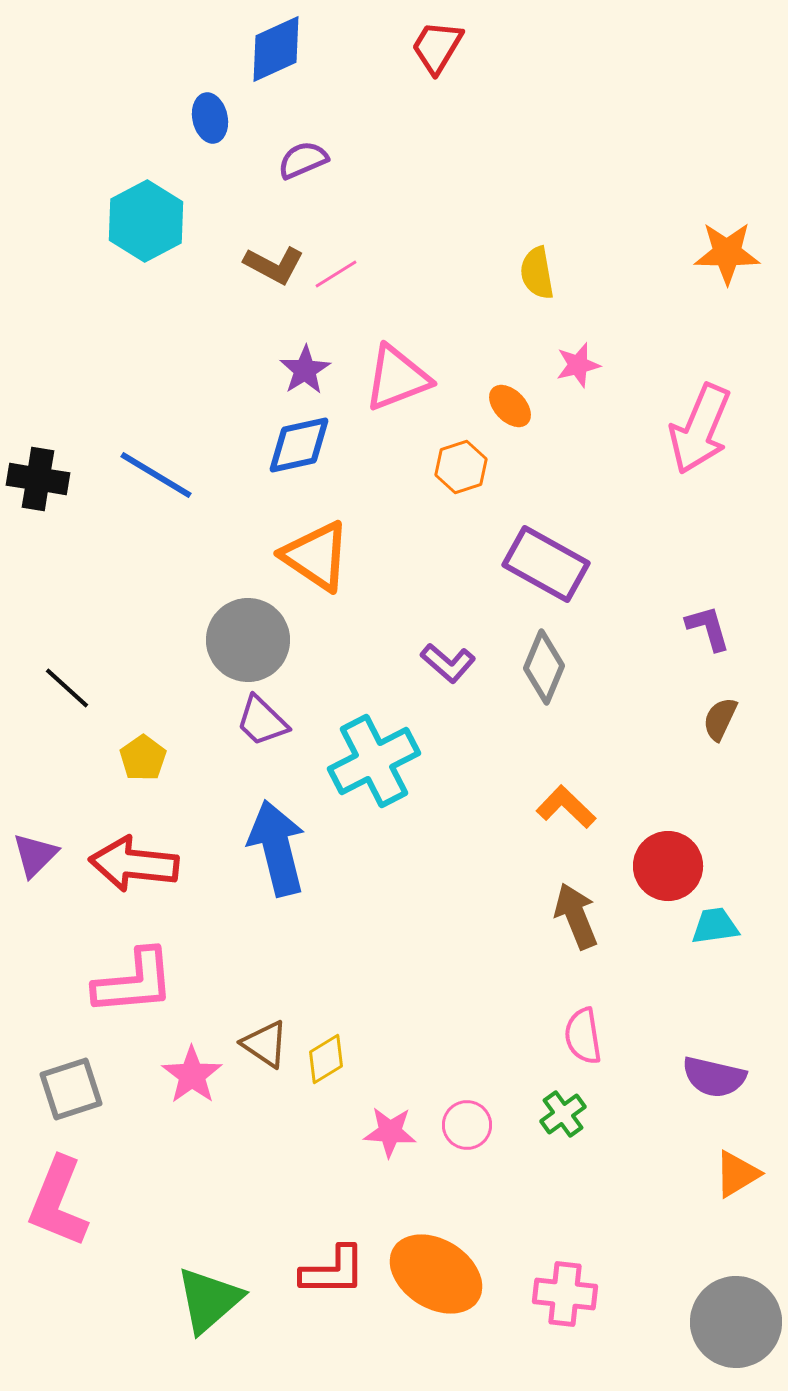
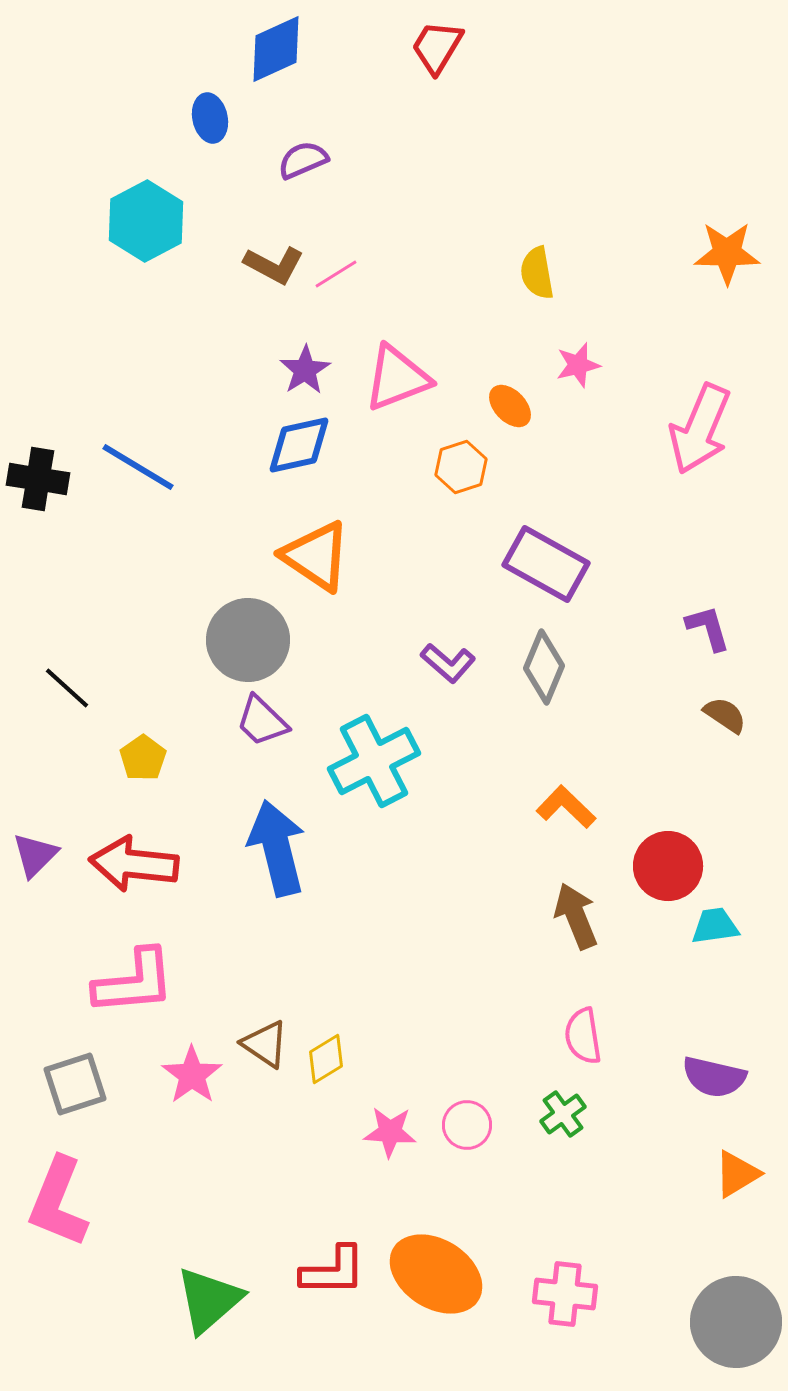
blue line at (156, 475): moved 18 px left, 8 px up
brown semicircle at (720, 719): moved 5 px right, 4 px up; rotated 99 degrees clockwise
gray square at (71, 1089): moved 4 px right, 5 px up
